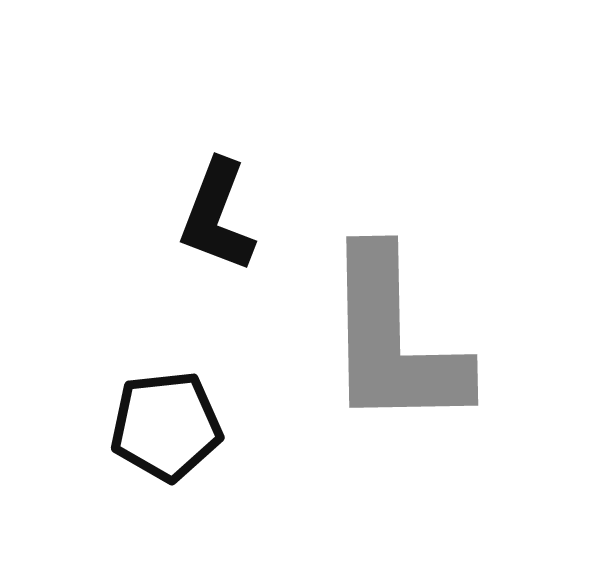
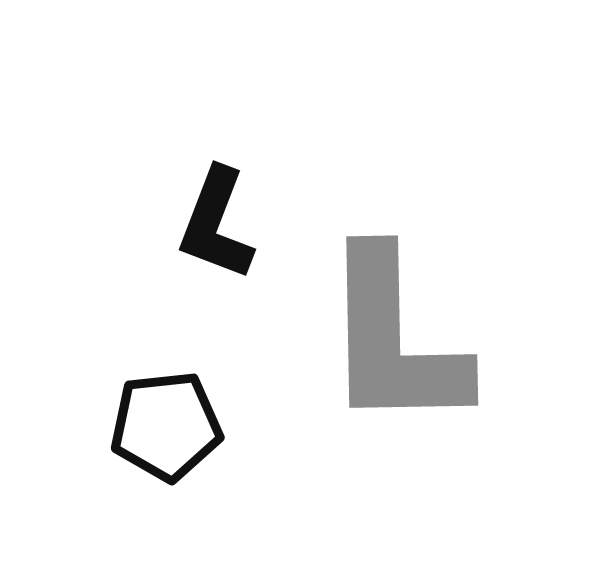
black L-shape: moved 1 px left, 8 px down
